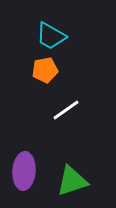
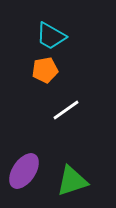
purple ellipse: rotated 30 degrees clockwise
